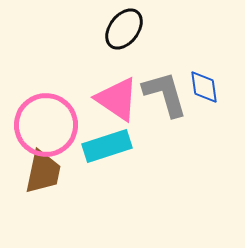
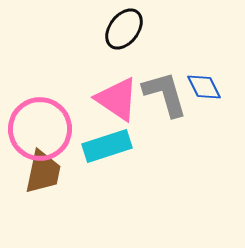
blue diamond: rotated 18 degrees counterclockwise
pink circle: moved 6 px left, 4 px down
